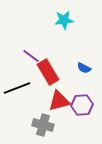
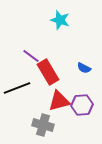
cyan star: moved 4 px left; rotated 24 degrees clockwise
